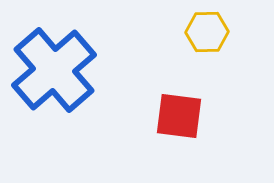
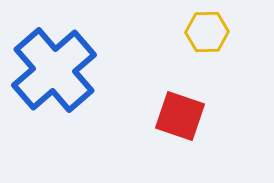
red square: moved 1 px right; rotated 12 degrees clockwise
